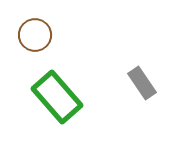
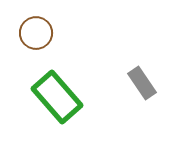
brown circle: moved 1 px right, 2 px up
